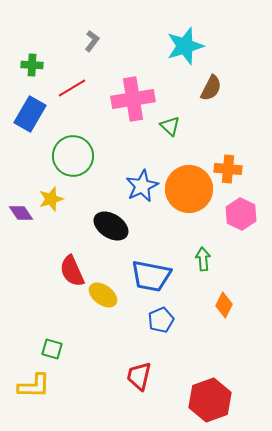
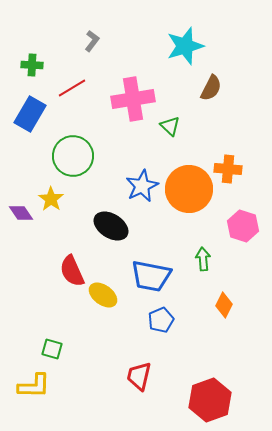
yellow star: rotated 20 degrees counterclockwise
pink hexagon: moved 2 px right, 12 px down; rotated 8 degrees counterclockwise
